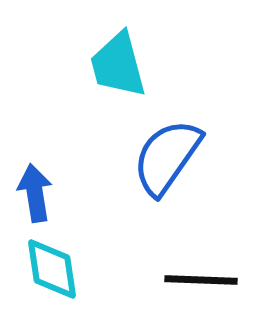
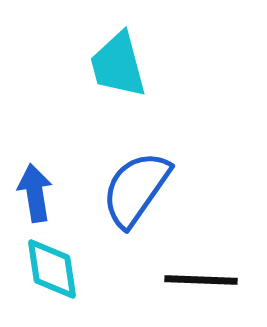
blue semicircle: moved 31 px left, 32 px down
